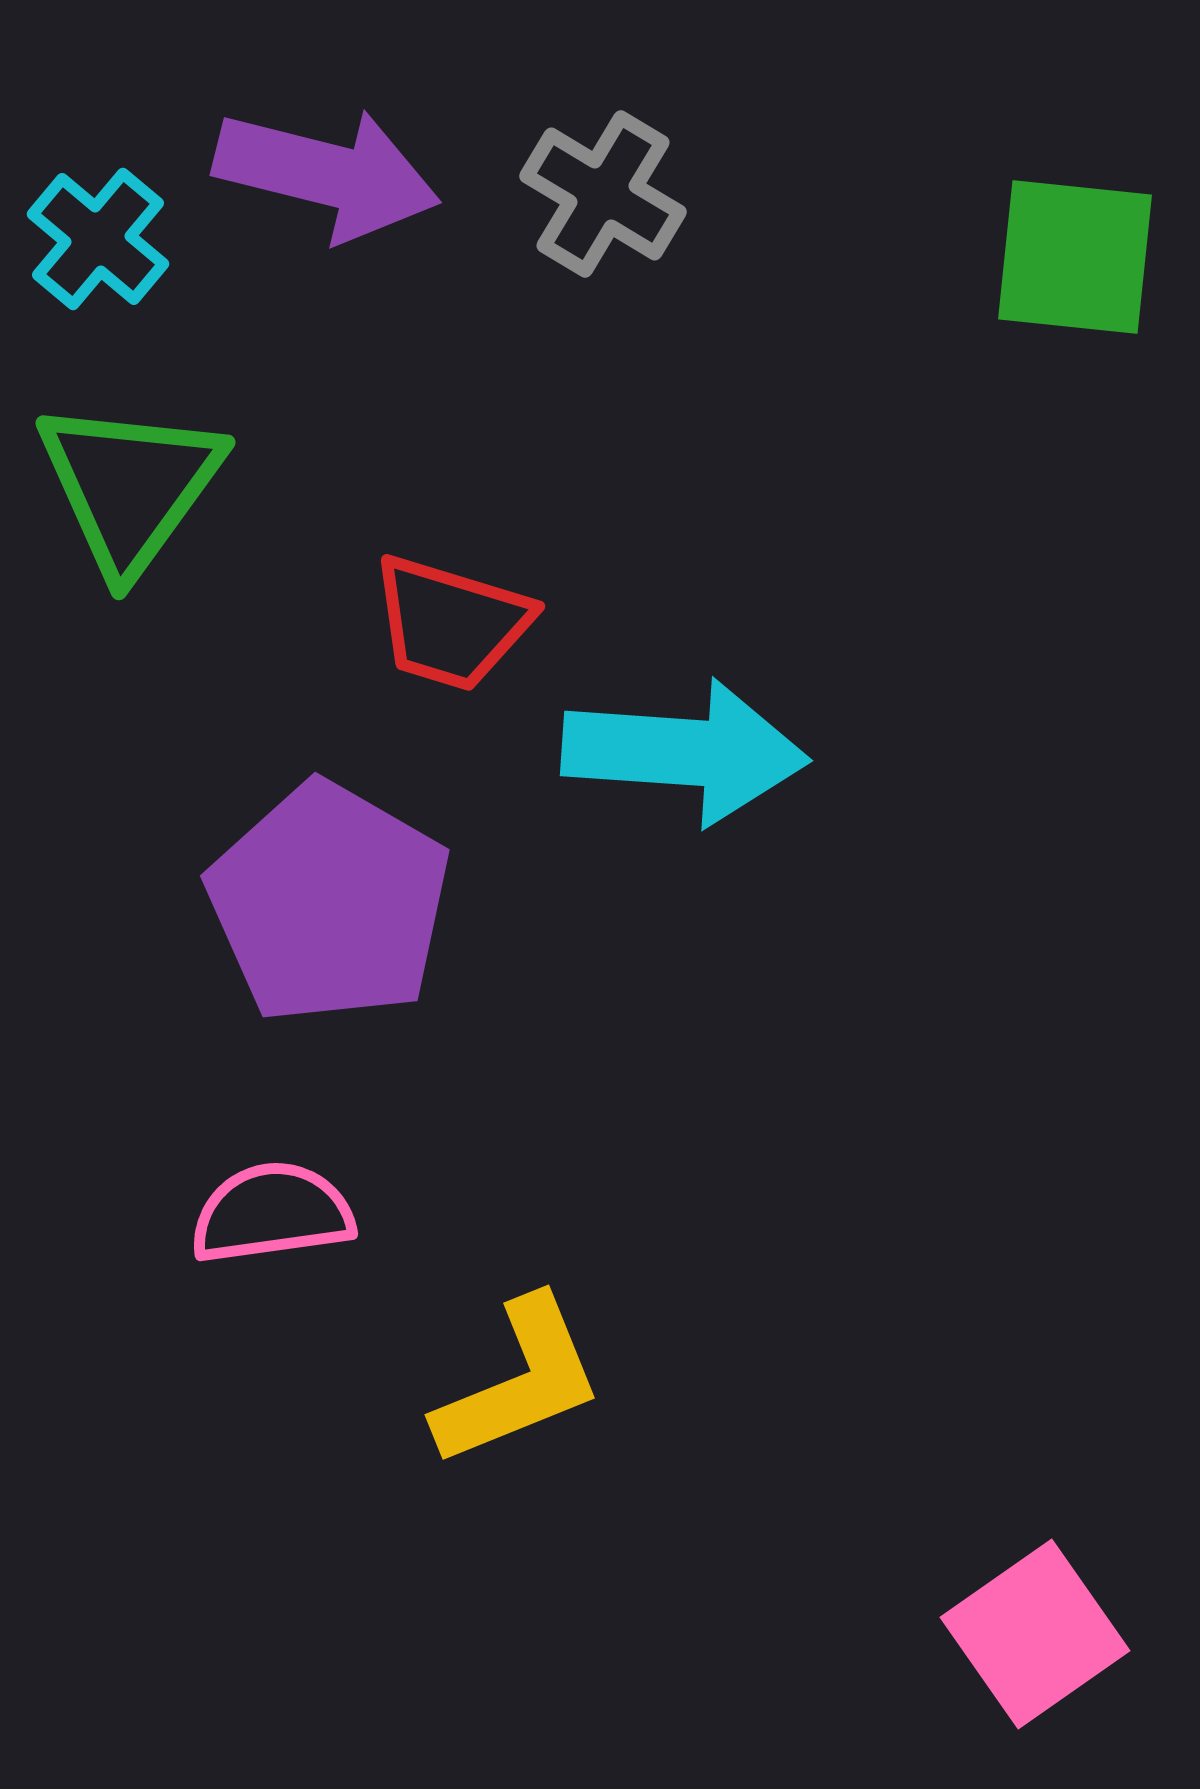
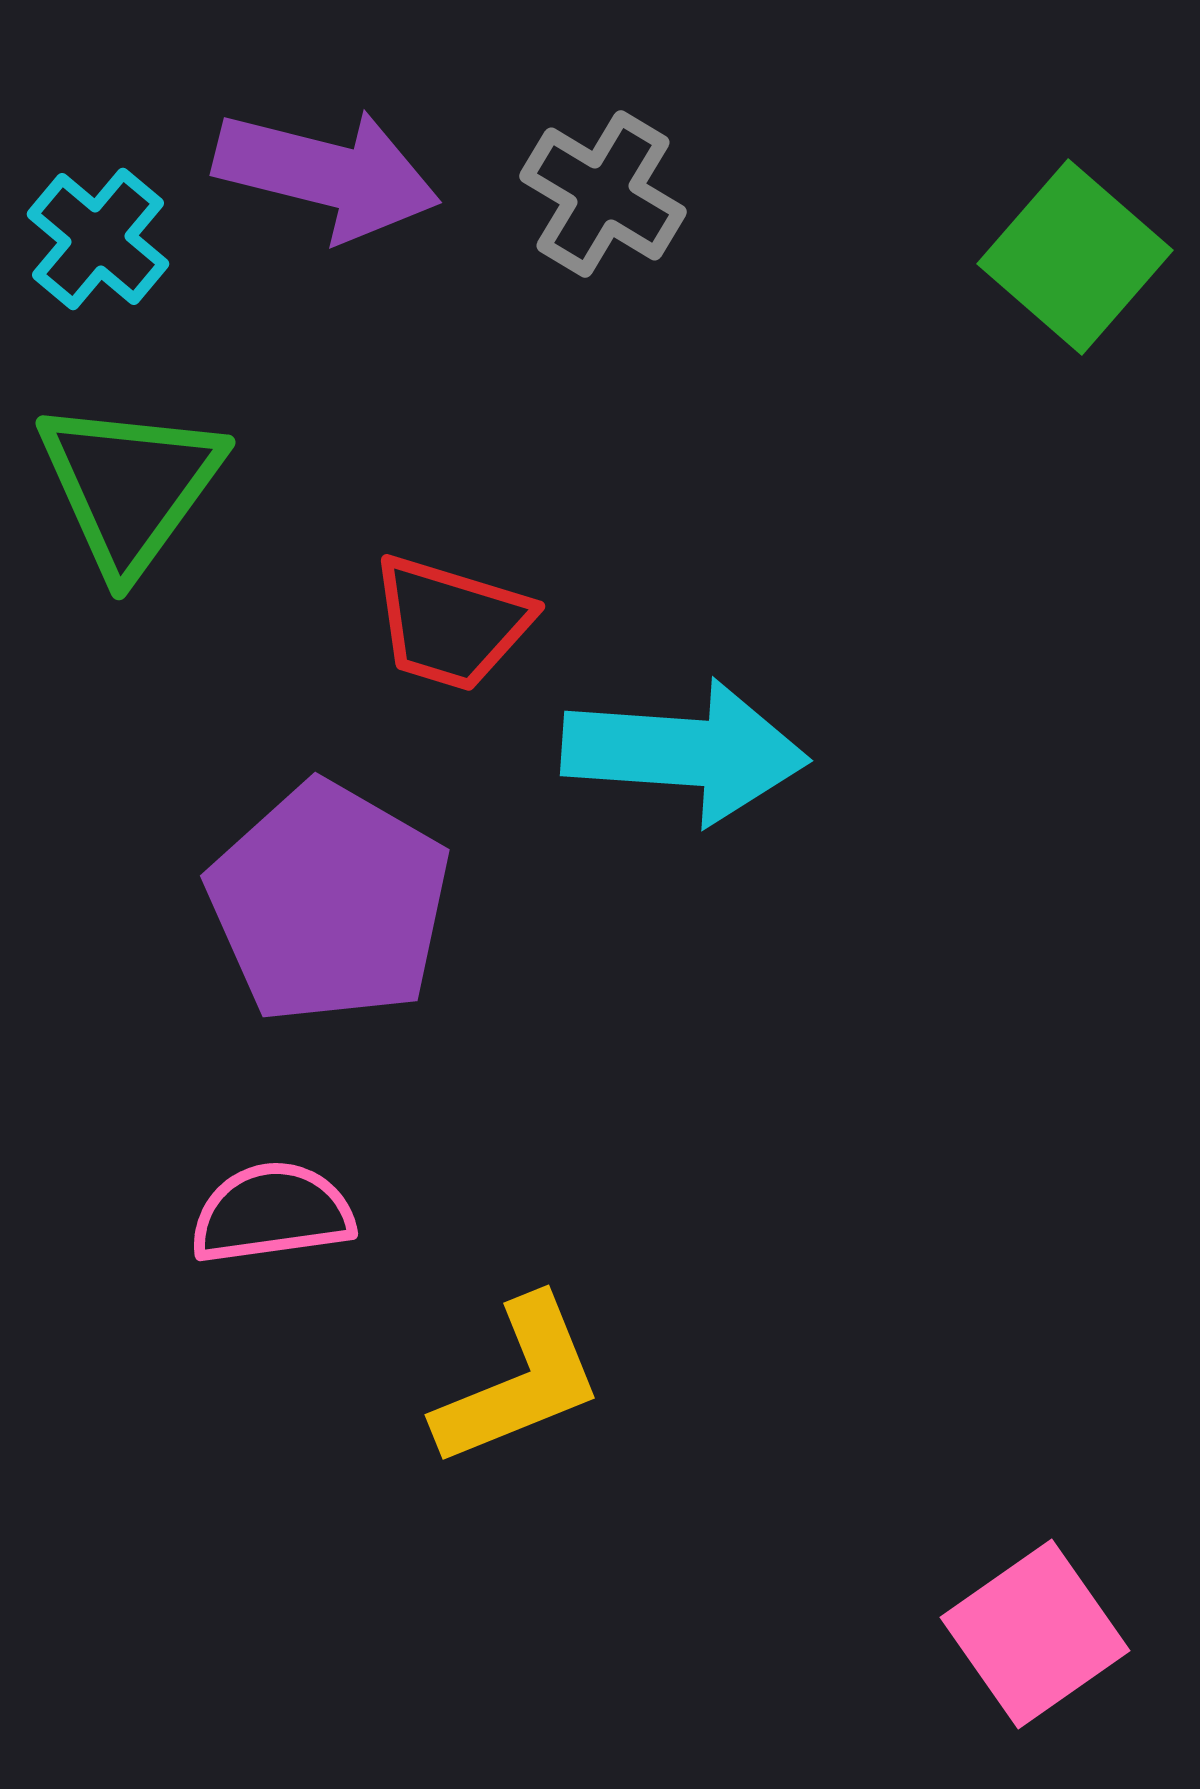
green square: rotated 35 degrees clockwise
